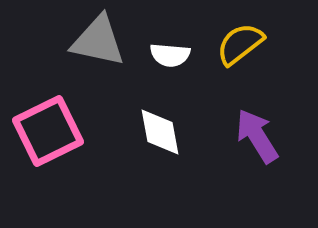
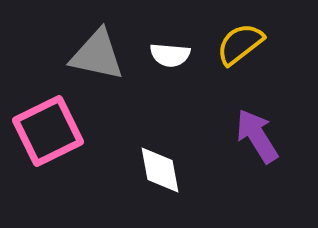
gray triangle: moved 1 px left, 14 px down
white diamond: moved 38 px down
